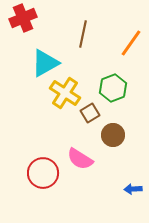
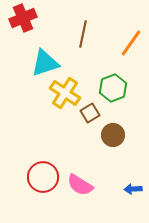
cyan triangle: rotated 12 degrees clockwise
pink semicircle: moved 26 px down
red circle: moved 4 px down
